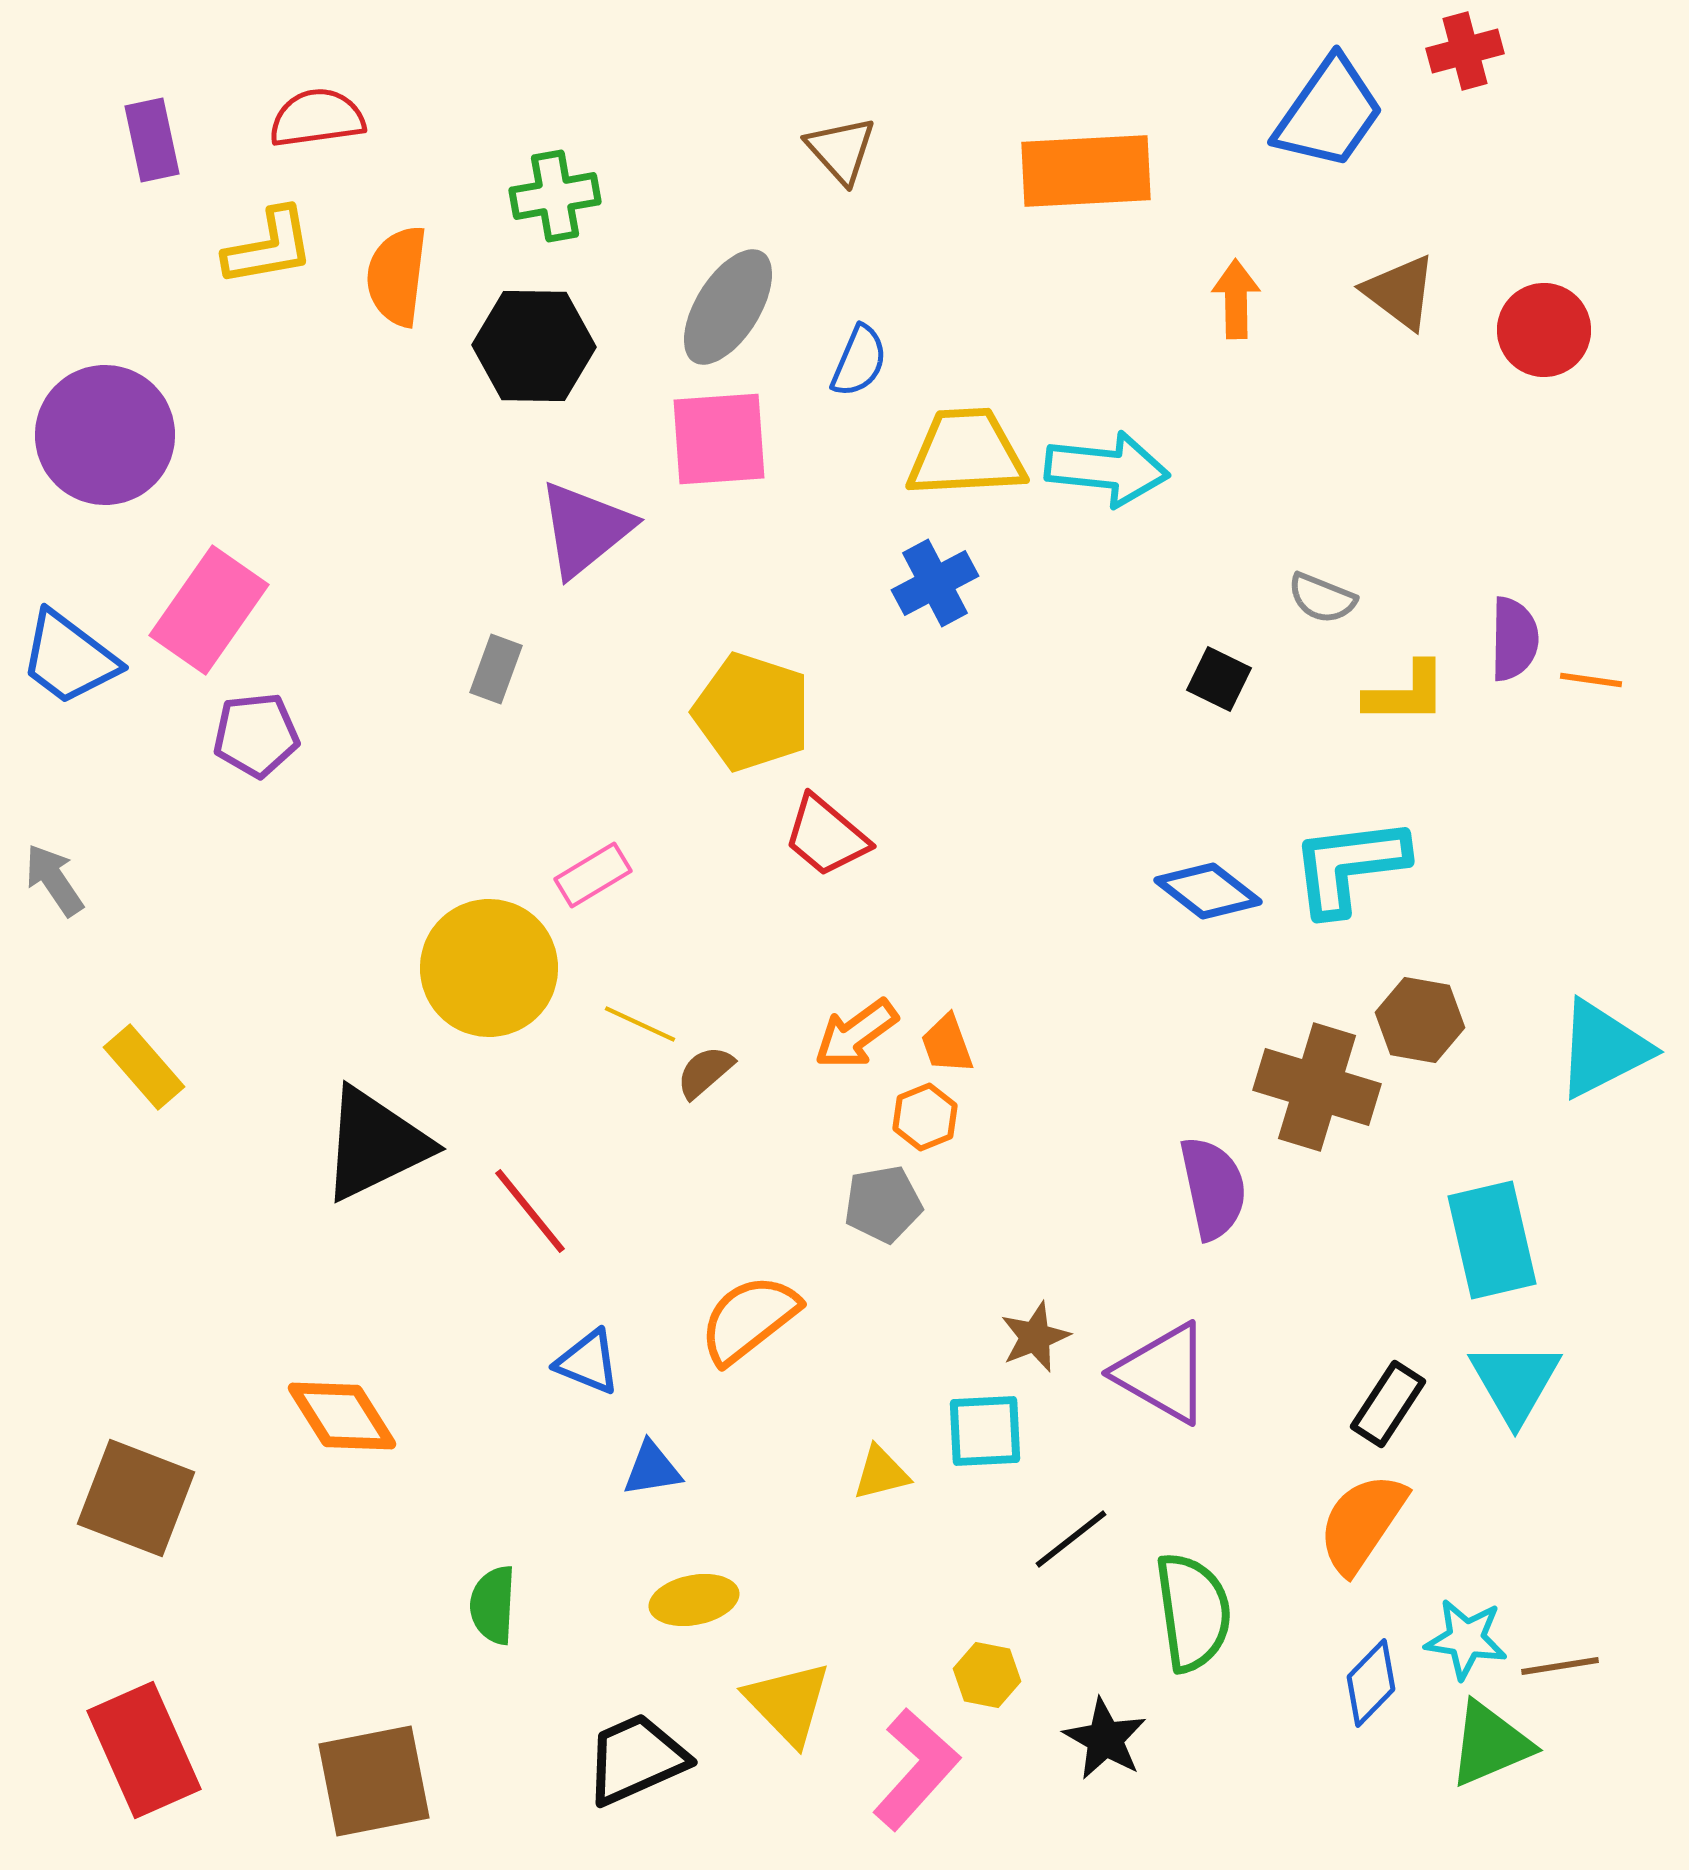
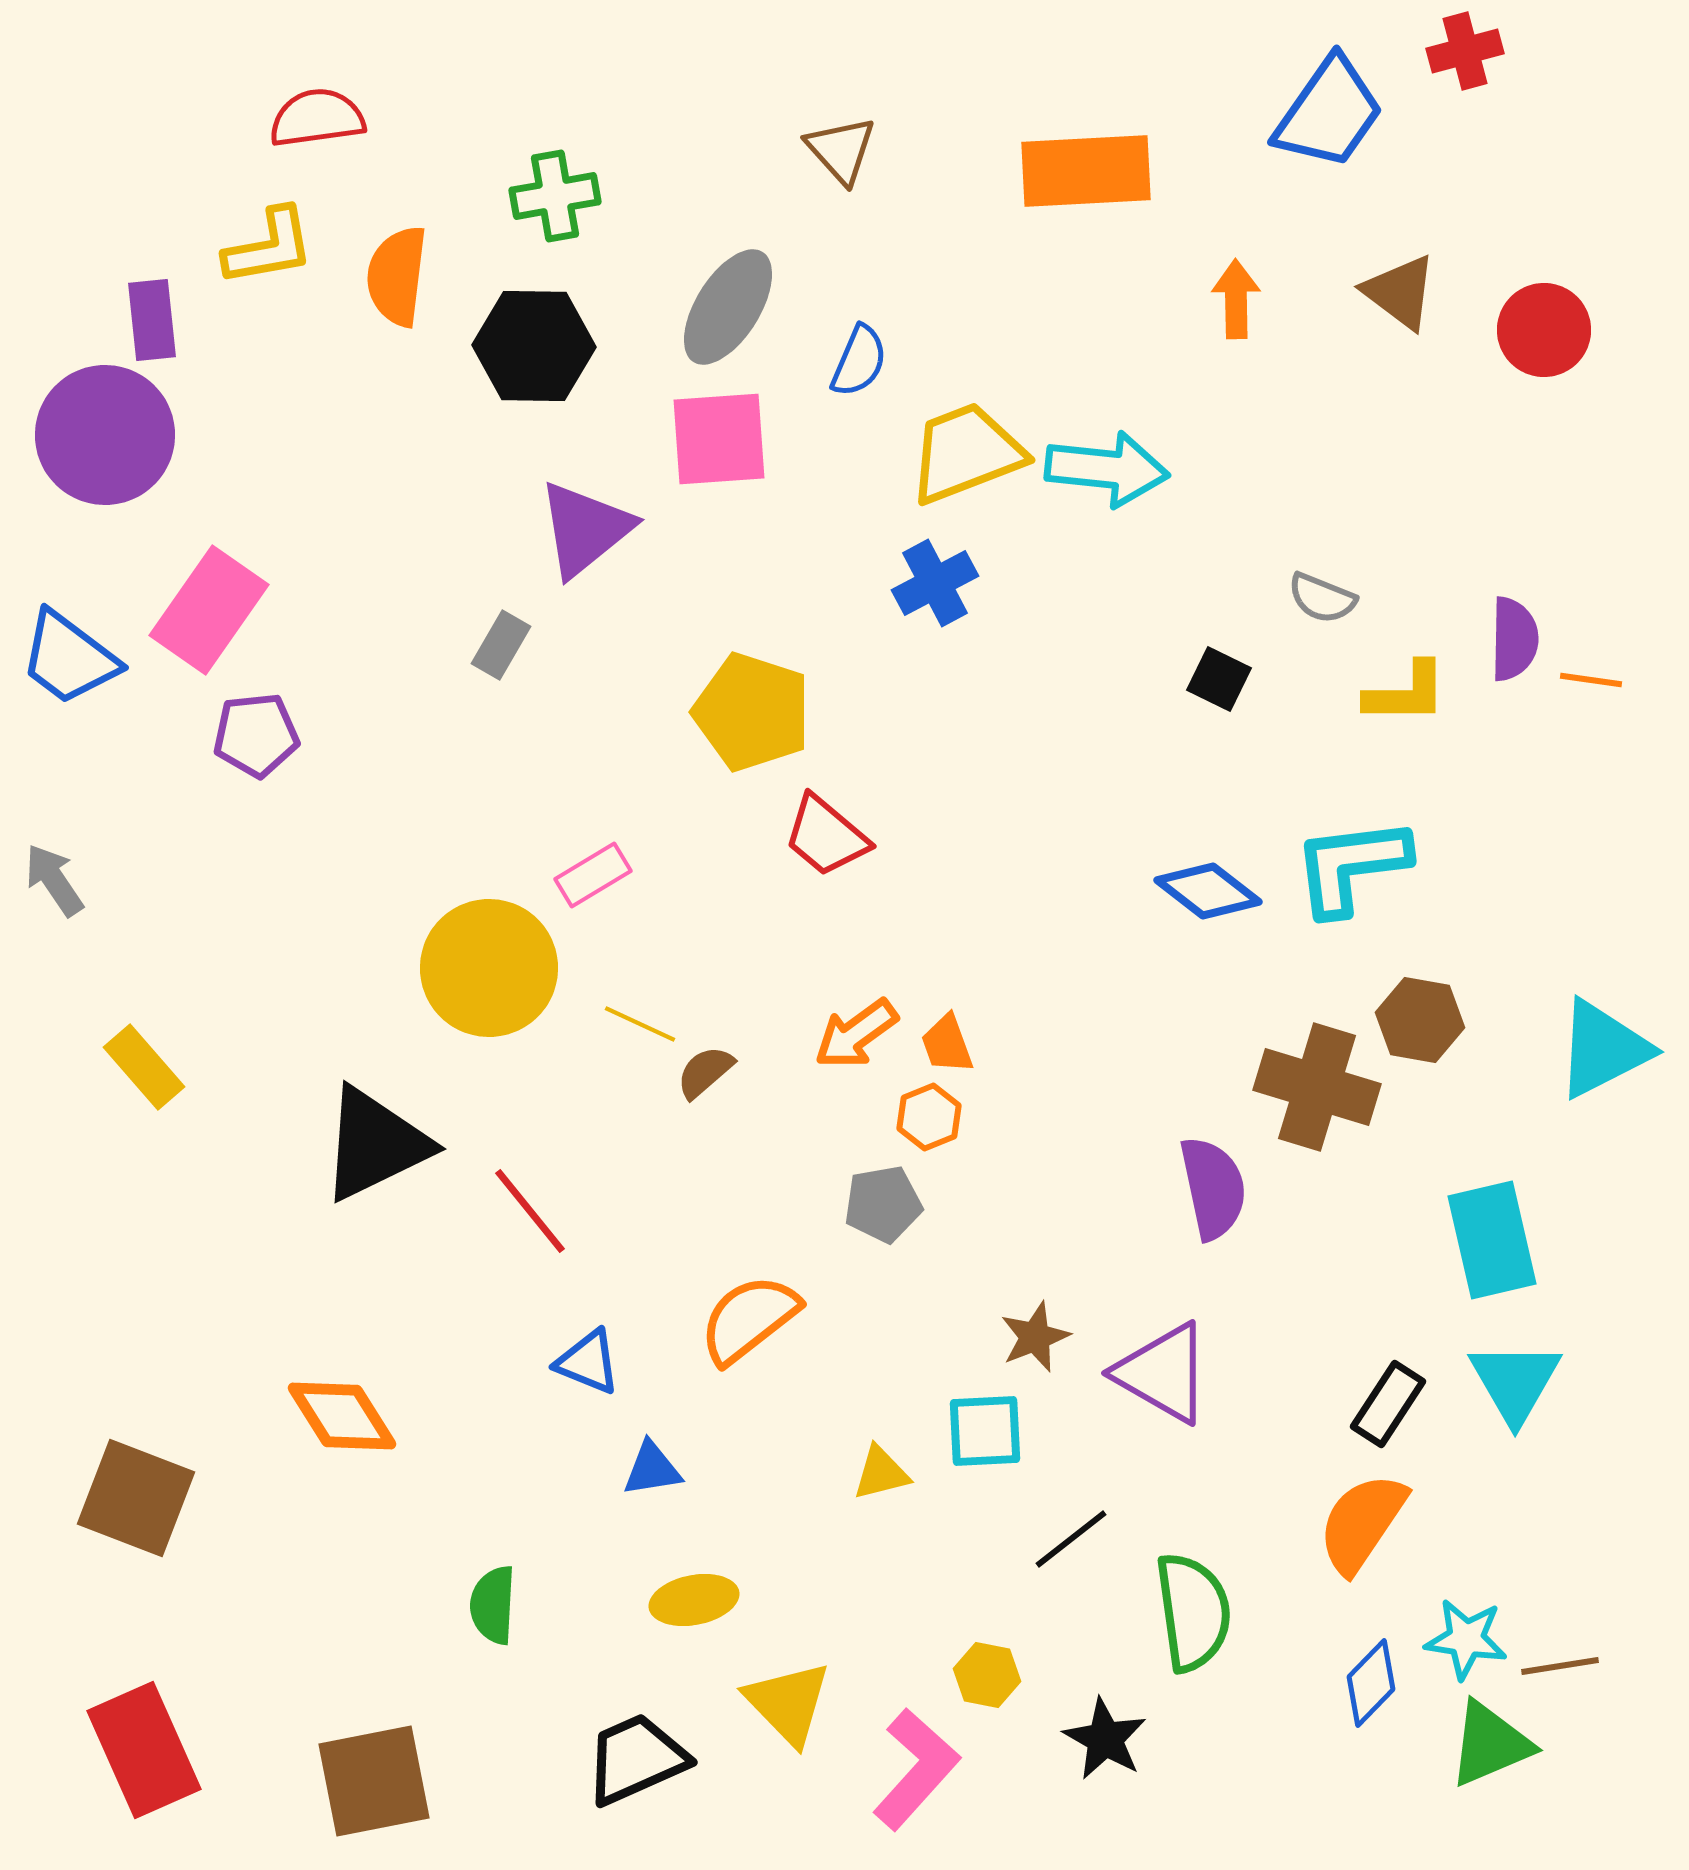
purple rectangle at (152, 140): moved 180 px down; rotated 6 degrees clockwise
yellow trapezoid at (966, 453): rotated 18 degrees counterclockwise
gray rectangle at (496, 669): moved 5 px right, 24 px up; rotated 10 degrees clockwise
cyan L-shape at (1349, 866): moved 2 px right
orange hexagon at (925, 1117): moved 4 px right
